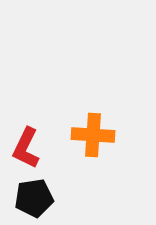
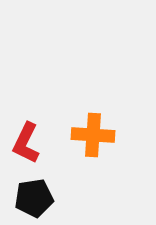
red L-shape: moved 5 px up
